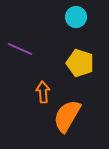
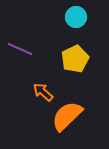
yellow pentagon: moved 5 px left, 4 px up; rotated 28 degrees clockwise
orange arrow: rotated 45 degrees counterclockwise
orange semicircle: rotated 16 degrees clockwise
